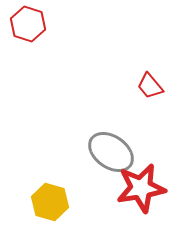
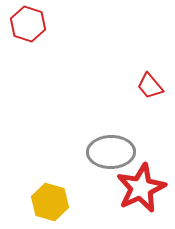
gray ellipse: rotated 36 degrees counterclockwise
red star: rotated 15 degrees counterclockwise
